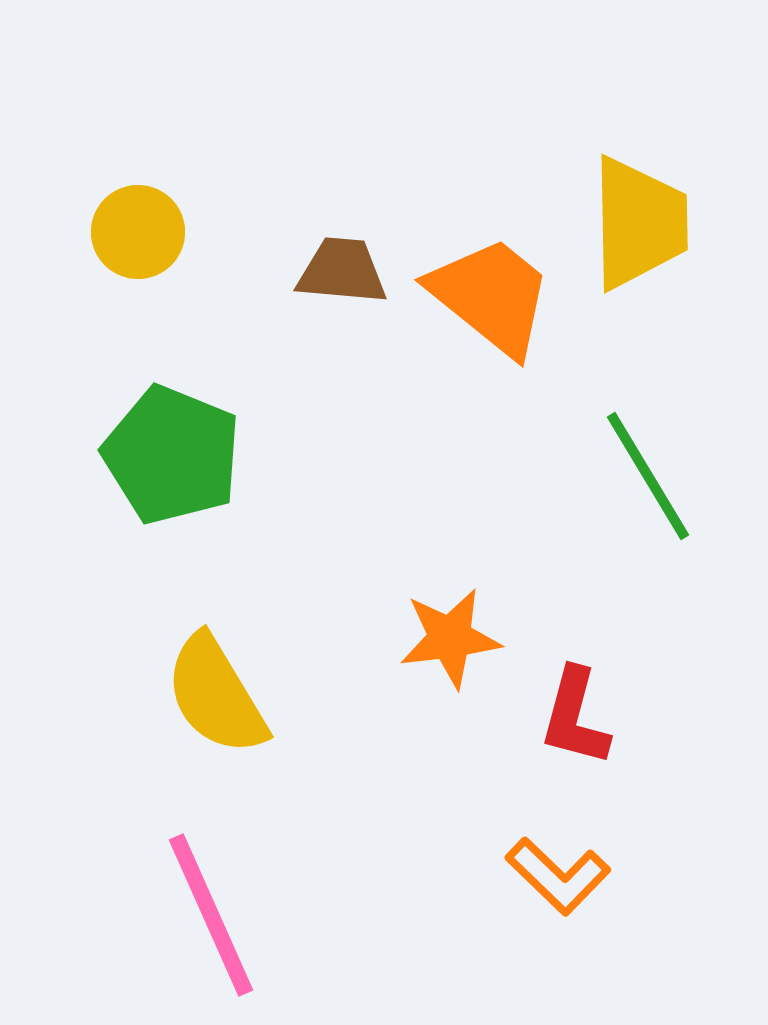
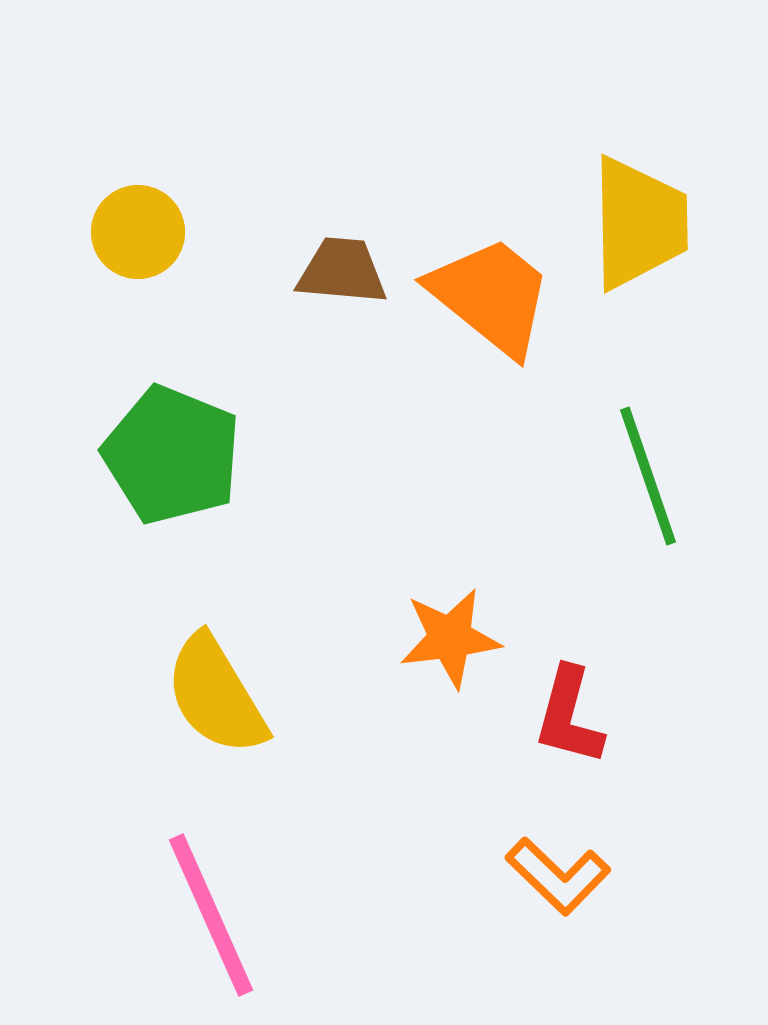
green line: rotated 12 degrees clockwise
red L-shape: moved 6 px left, 1 px up
